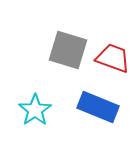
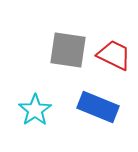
gray square: rotated 9 degrees counterclockwise
red trapezoid: moved 1 px right, 3 px up; rotated 6 degrees clockwise
